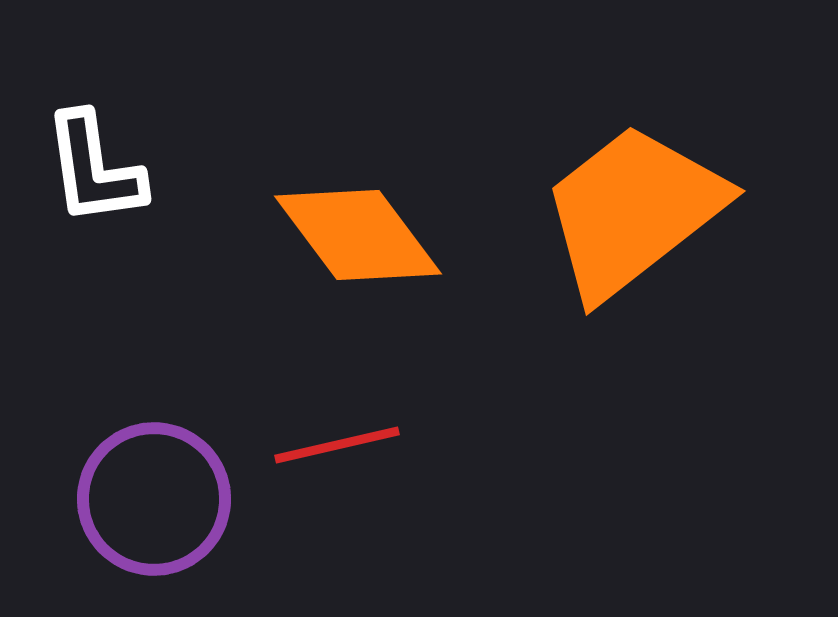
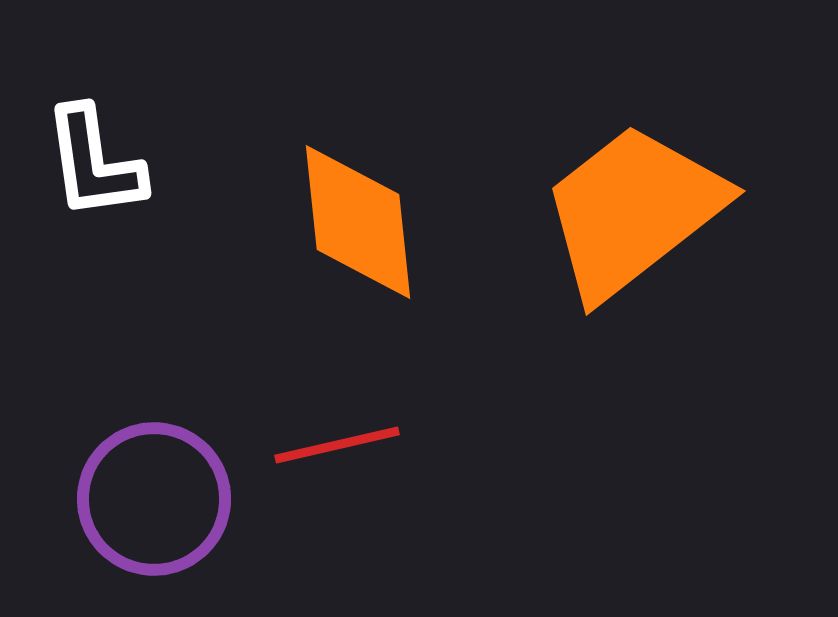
white L-shape: moved 6 px up
orange diamond: moved 13 px up; rotated 31 degrees clockwise
